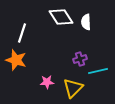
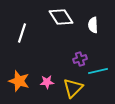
white semicircle: moved 7 px right, 3 px down
orange star: moved 3 px right, 21 px down
